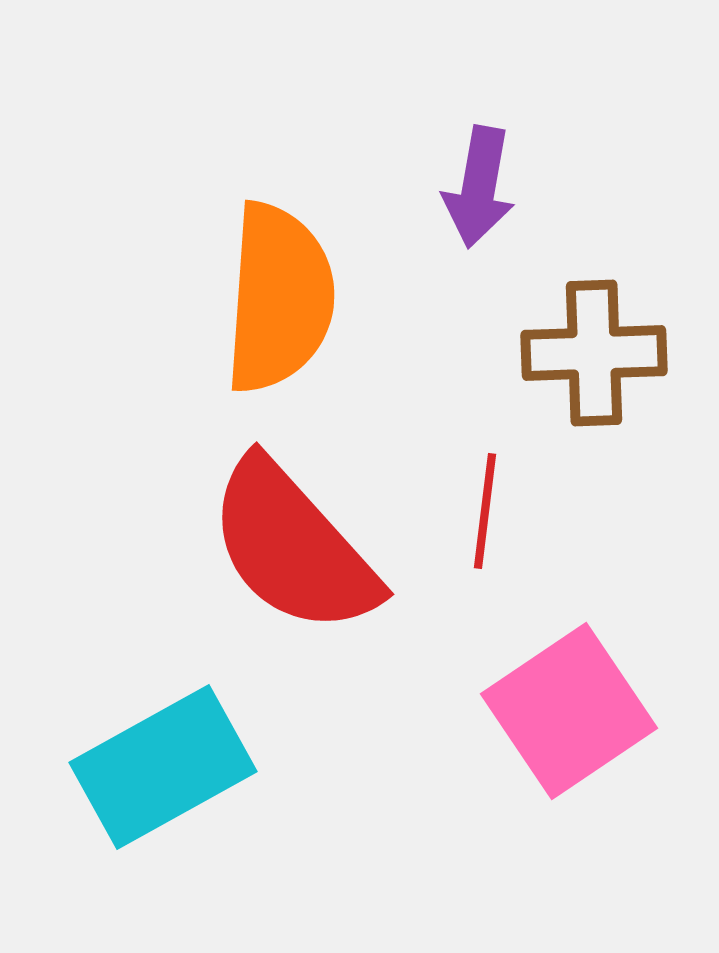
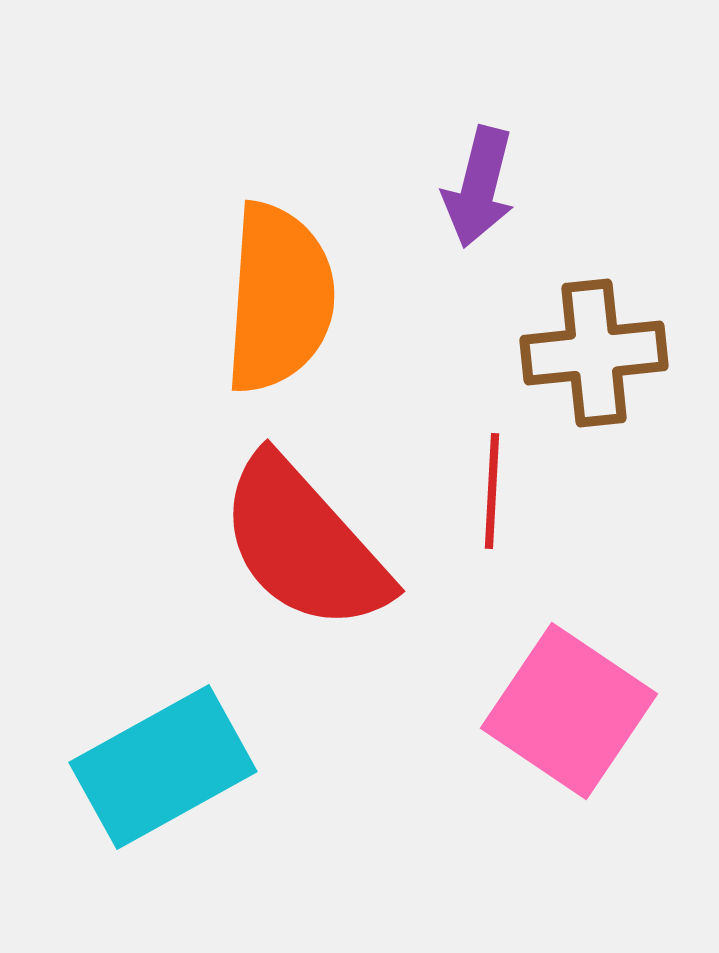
purple arrow: rotated 4 degrees clockwise
brown cross: rotated 4 degrees counterclockwise
red line: moved 7 px right, 20 px up; rotated 4 degrees counterclockwise
red semicircle: moved 11 px right, 3 px up
pink square: rotated 22 degrees counterclockwise
